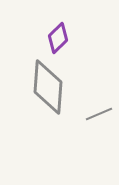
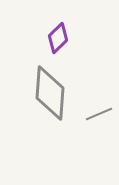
gray diamond: moved 2 px right, 6 px down
